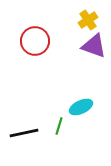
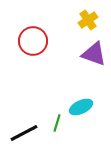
red circle: moved 2 px left
purple triangle: moved 8 px down
green line: moved 2 px left, 3 px up
black line: rotated 16 degrees counterclockwise
